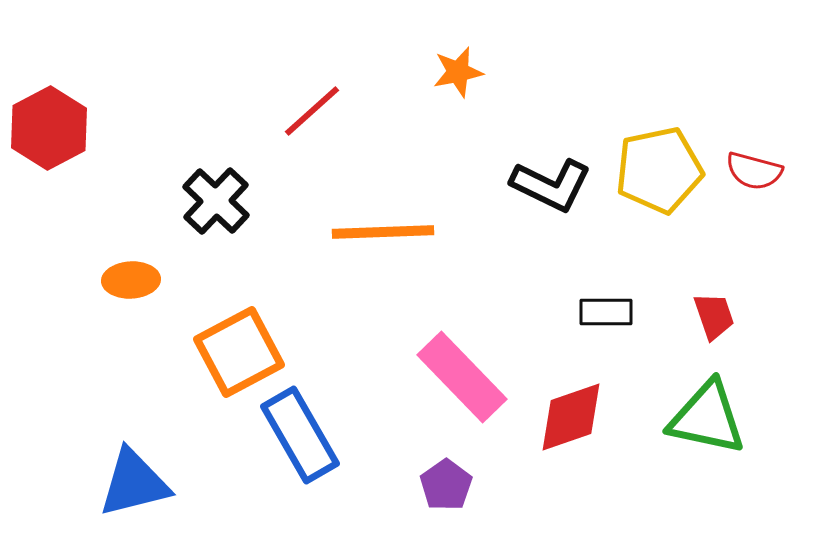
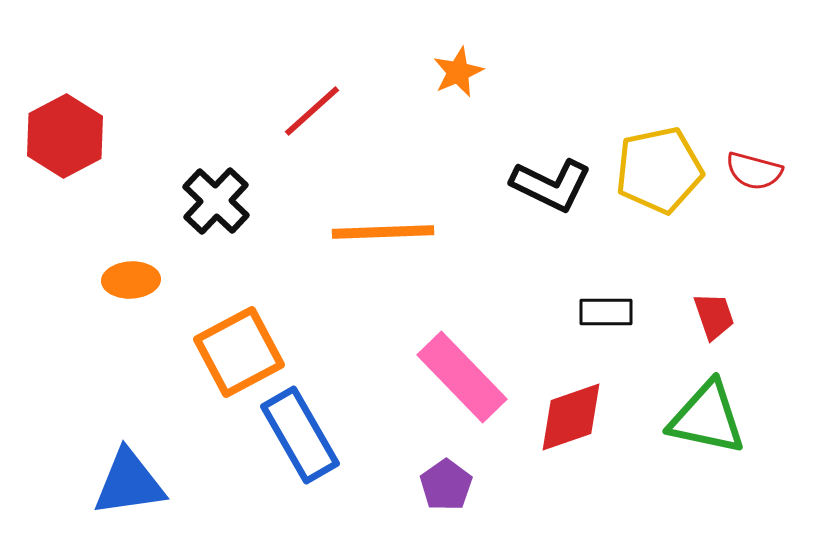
orange star: rotated 12 degrees counterclockwise
red hexagon: moved 16 px right, 8 px down
blue triangle: moved 5 px left; rotated 6 degrees clockwise
